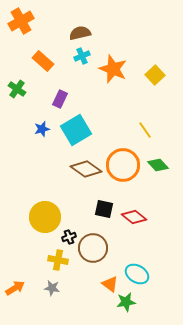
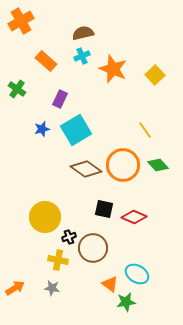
brown semicircle: moved 3 px right
orange rectangle: moved 3 px right
red diamond: rotated 15 degrees counterclockwise
